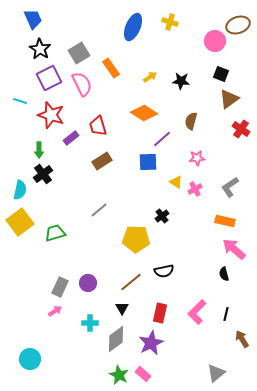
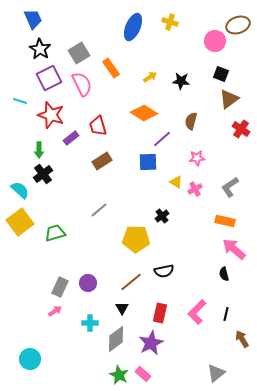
cyan semicircle at (20, 190): rotated 60 degrees counterclockwise
